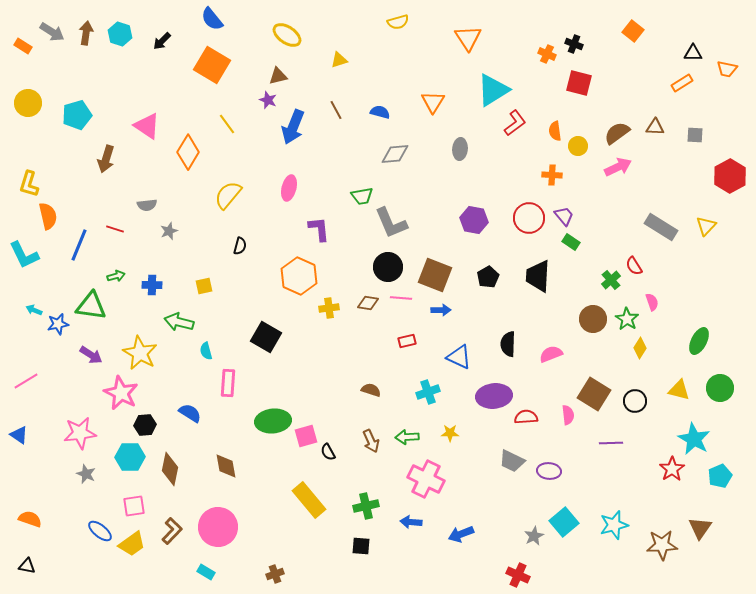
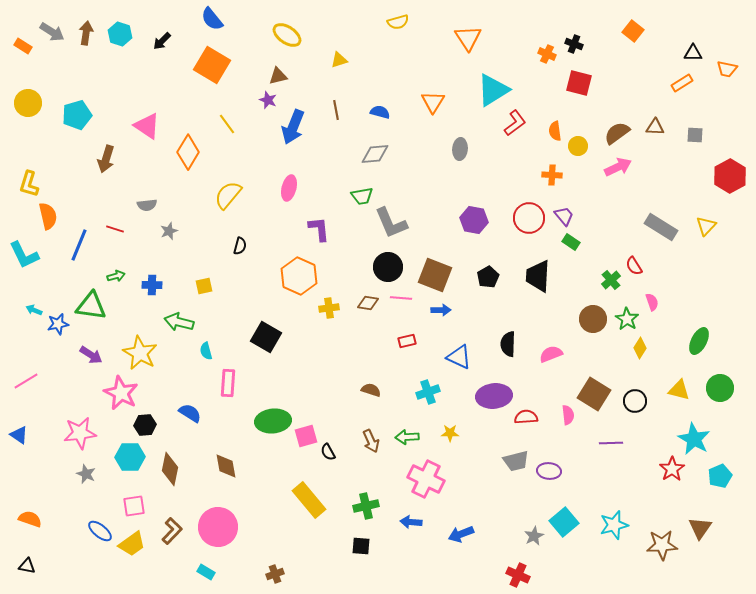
brown line at (336, 110): rotated 18 degrees clockwise
gray diamond at (395, 154): moved 20 px left
gray trapezoid at (512, 461): moved 4 px right; rotated 40 degrees counterclockwise
